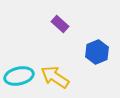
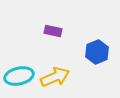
purple rectangle: moved 7 px left, 7 px down; rotated 30 degrees counterclockwise
yellow arrow: rotated 124 degrees clockwise
